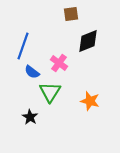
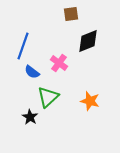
green triangle: moved 2 px left, 5 px down; rotated 15 degrees clockwise
